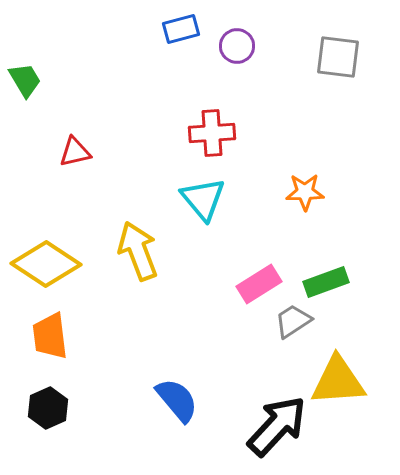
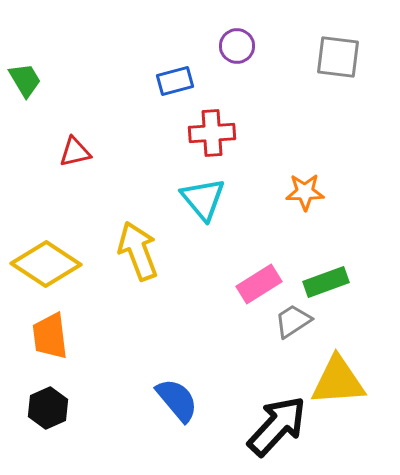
blue rectangle: moved 6 px left, 52 px down
